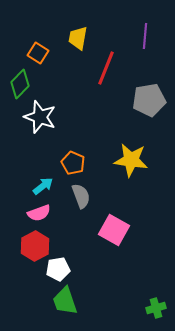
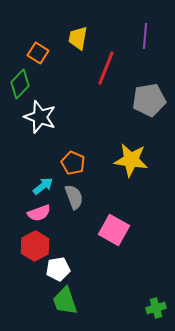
gray semicircle: moved 7 px left, 1 px down
